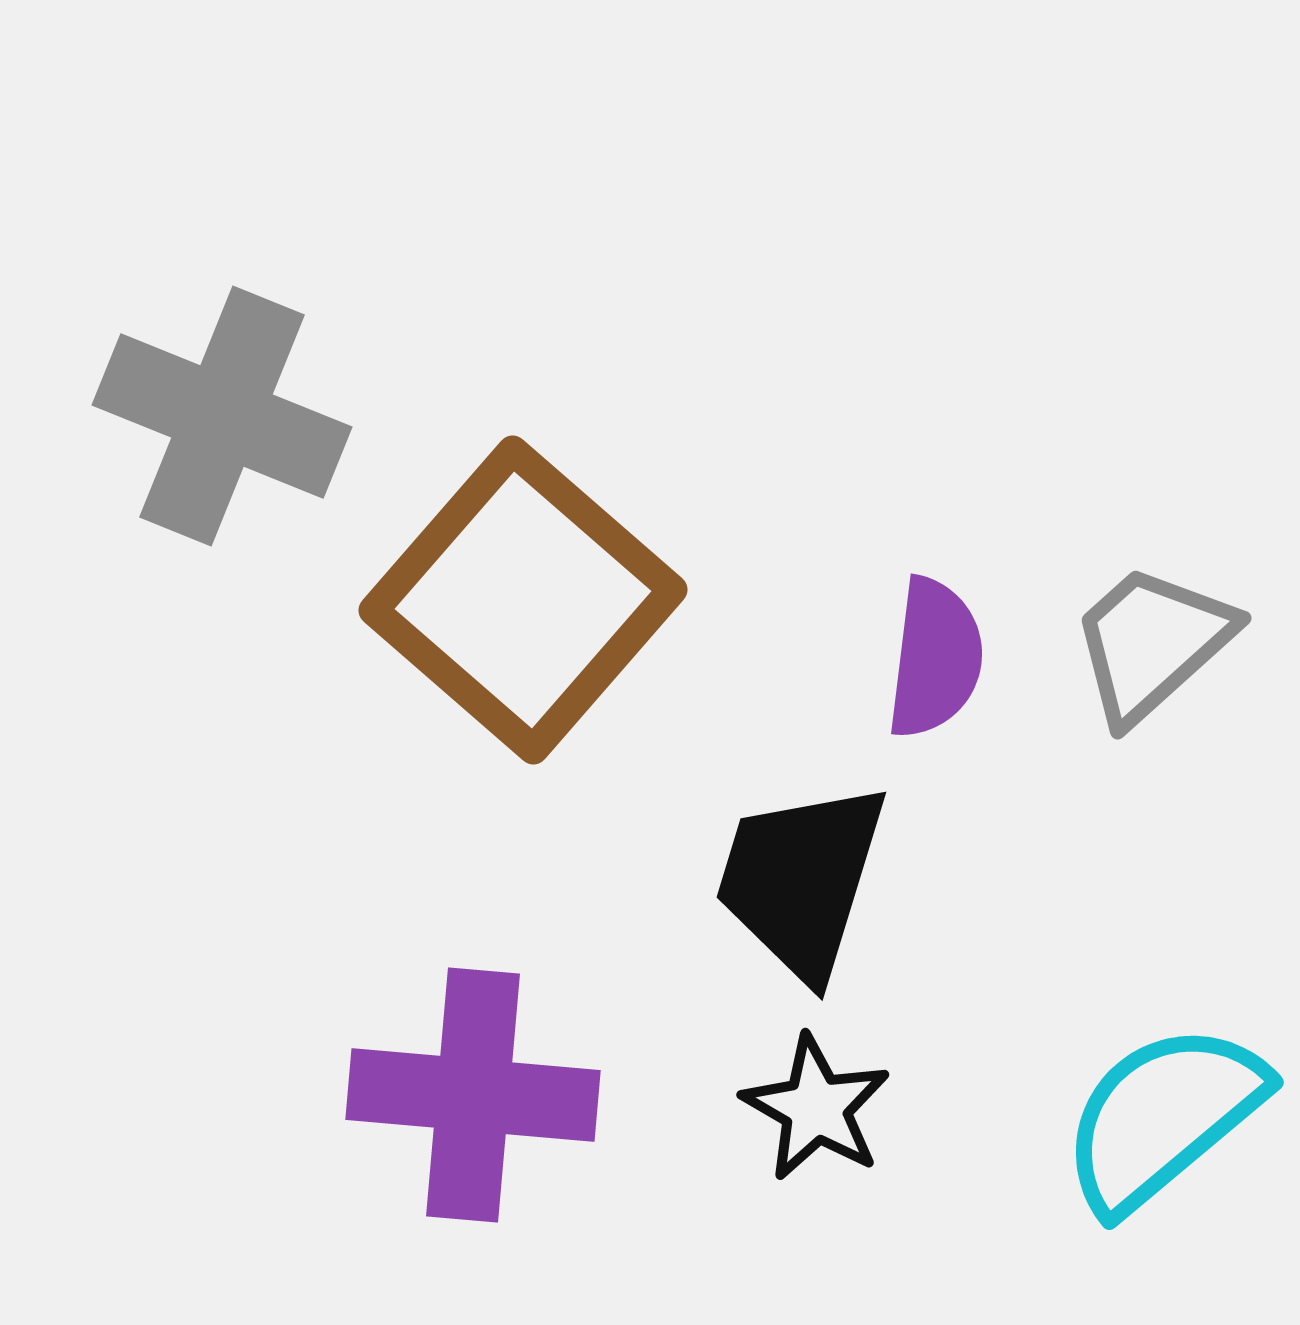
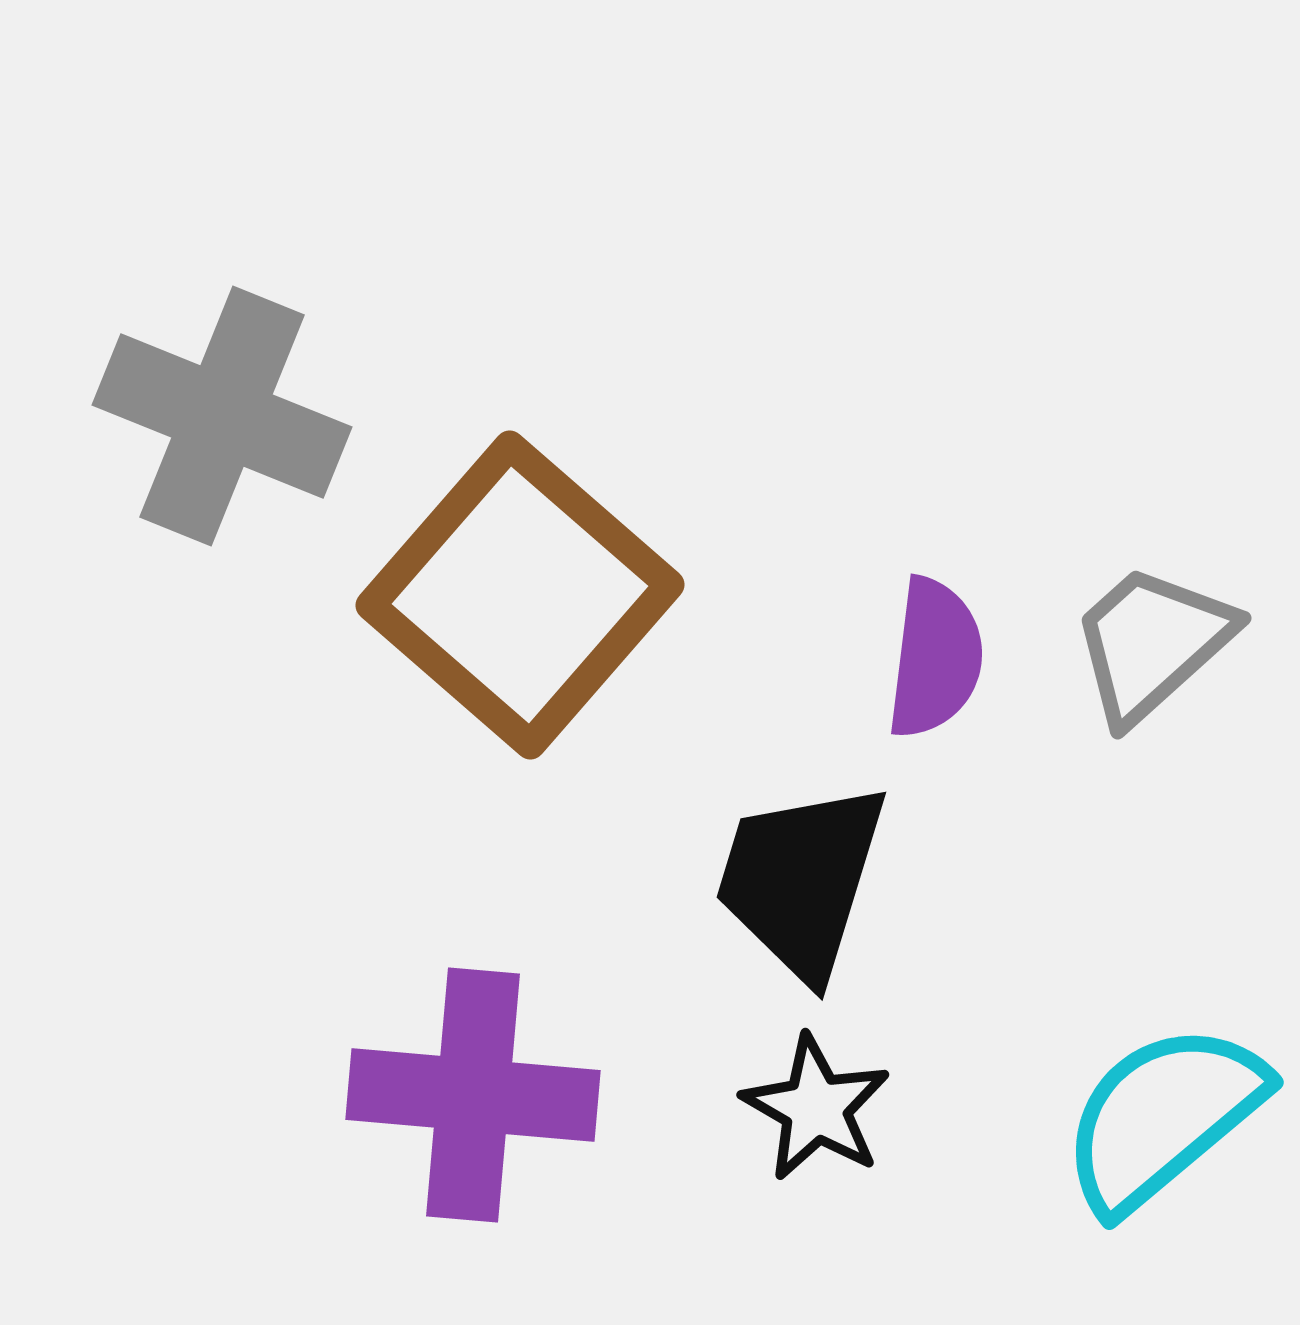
brown square: moved 3 px left, 5 px up
